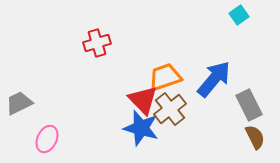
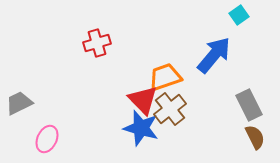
blue arrow: moved 24 px up
